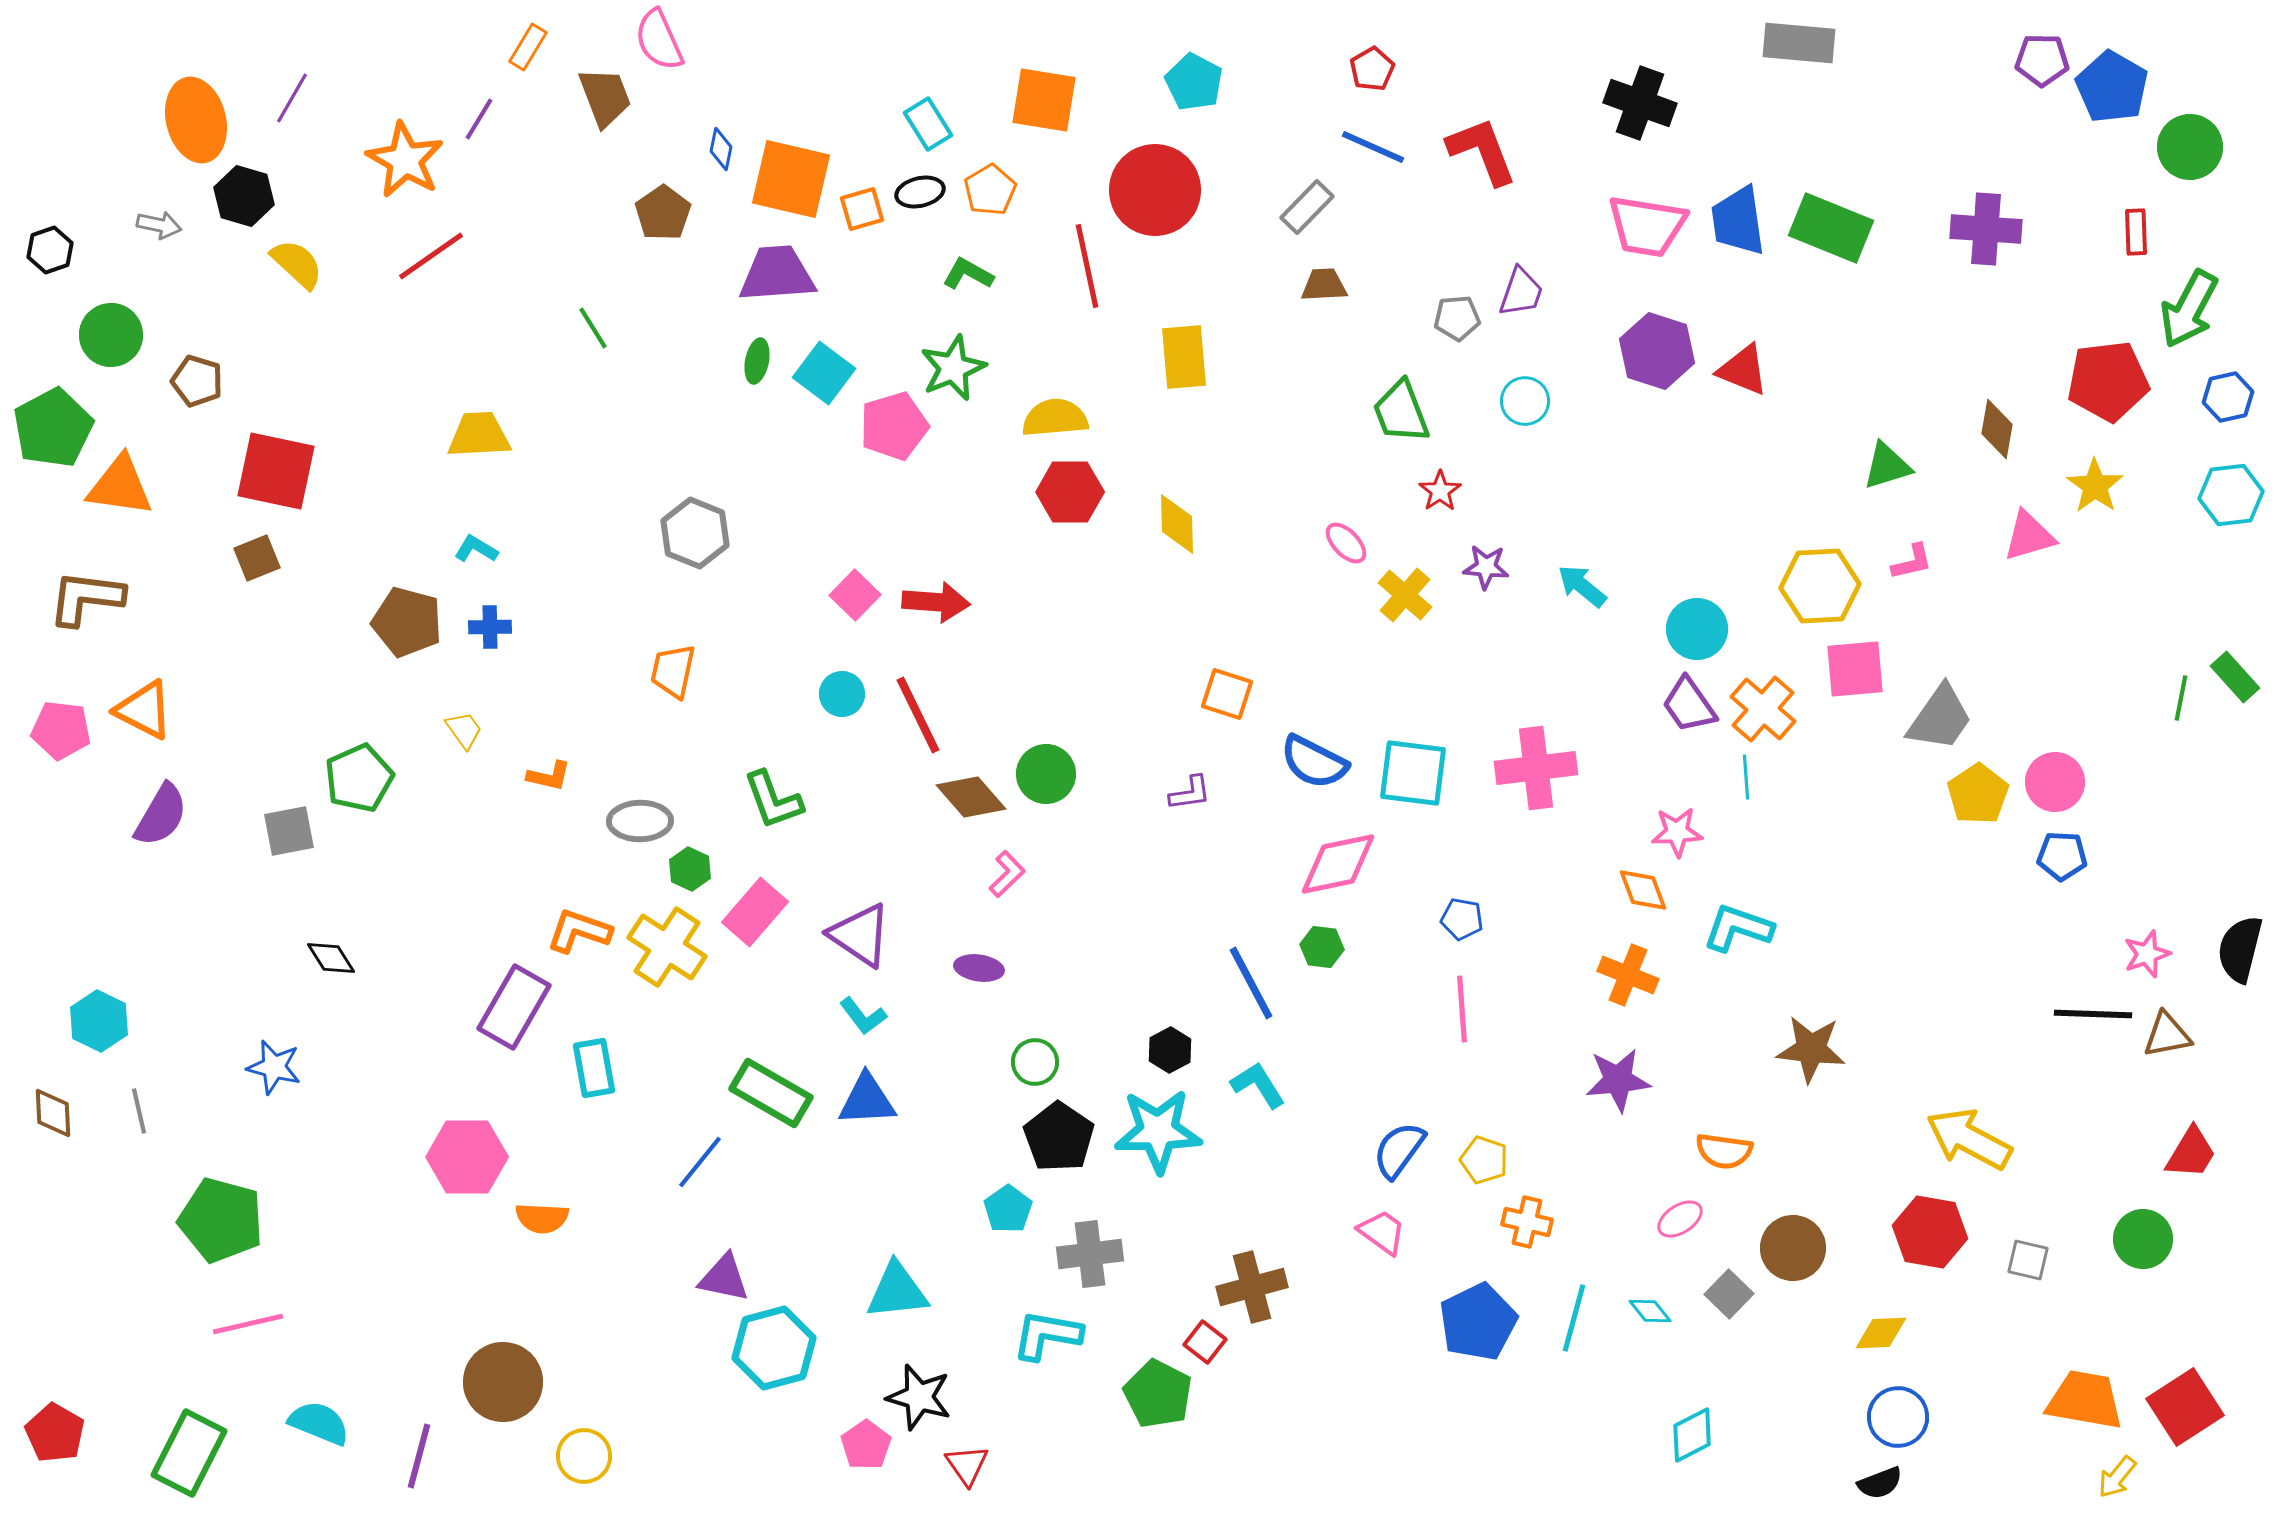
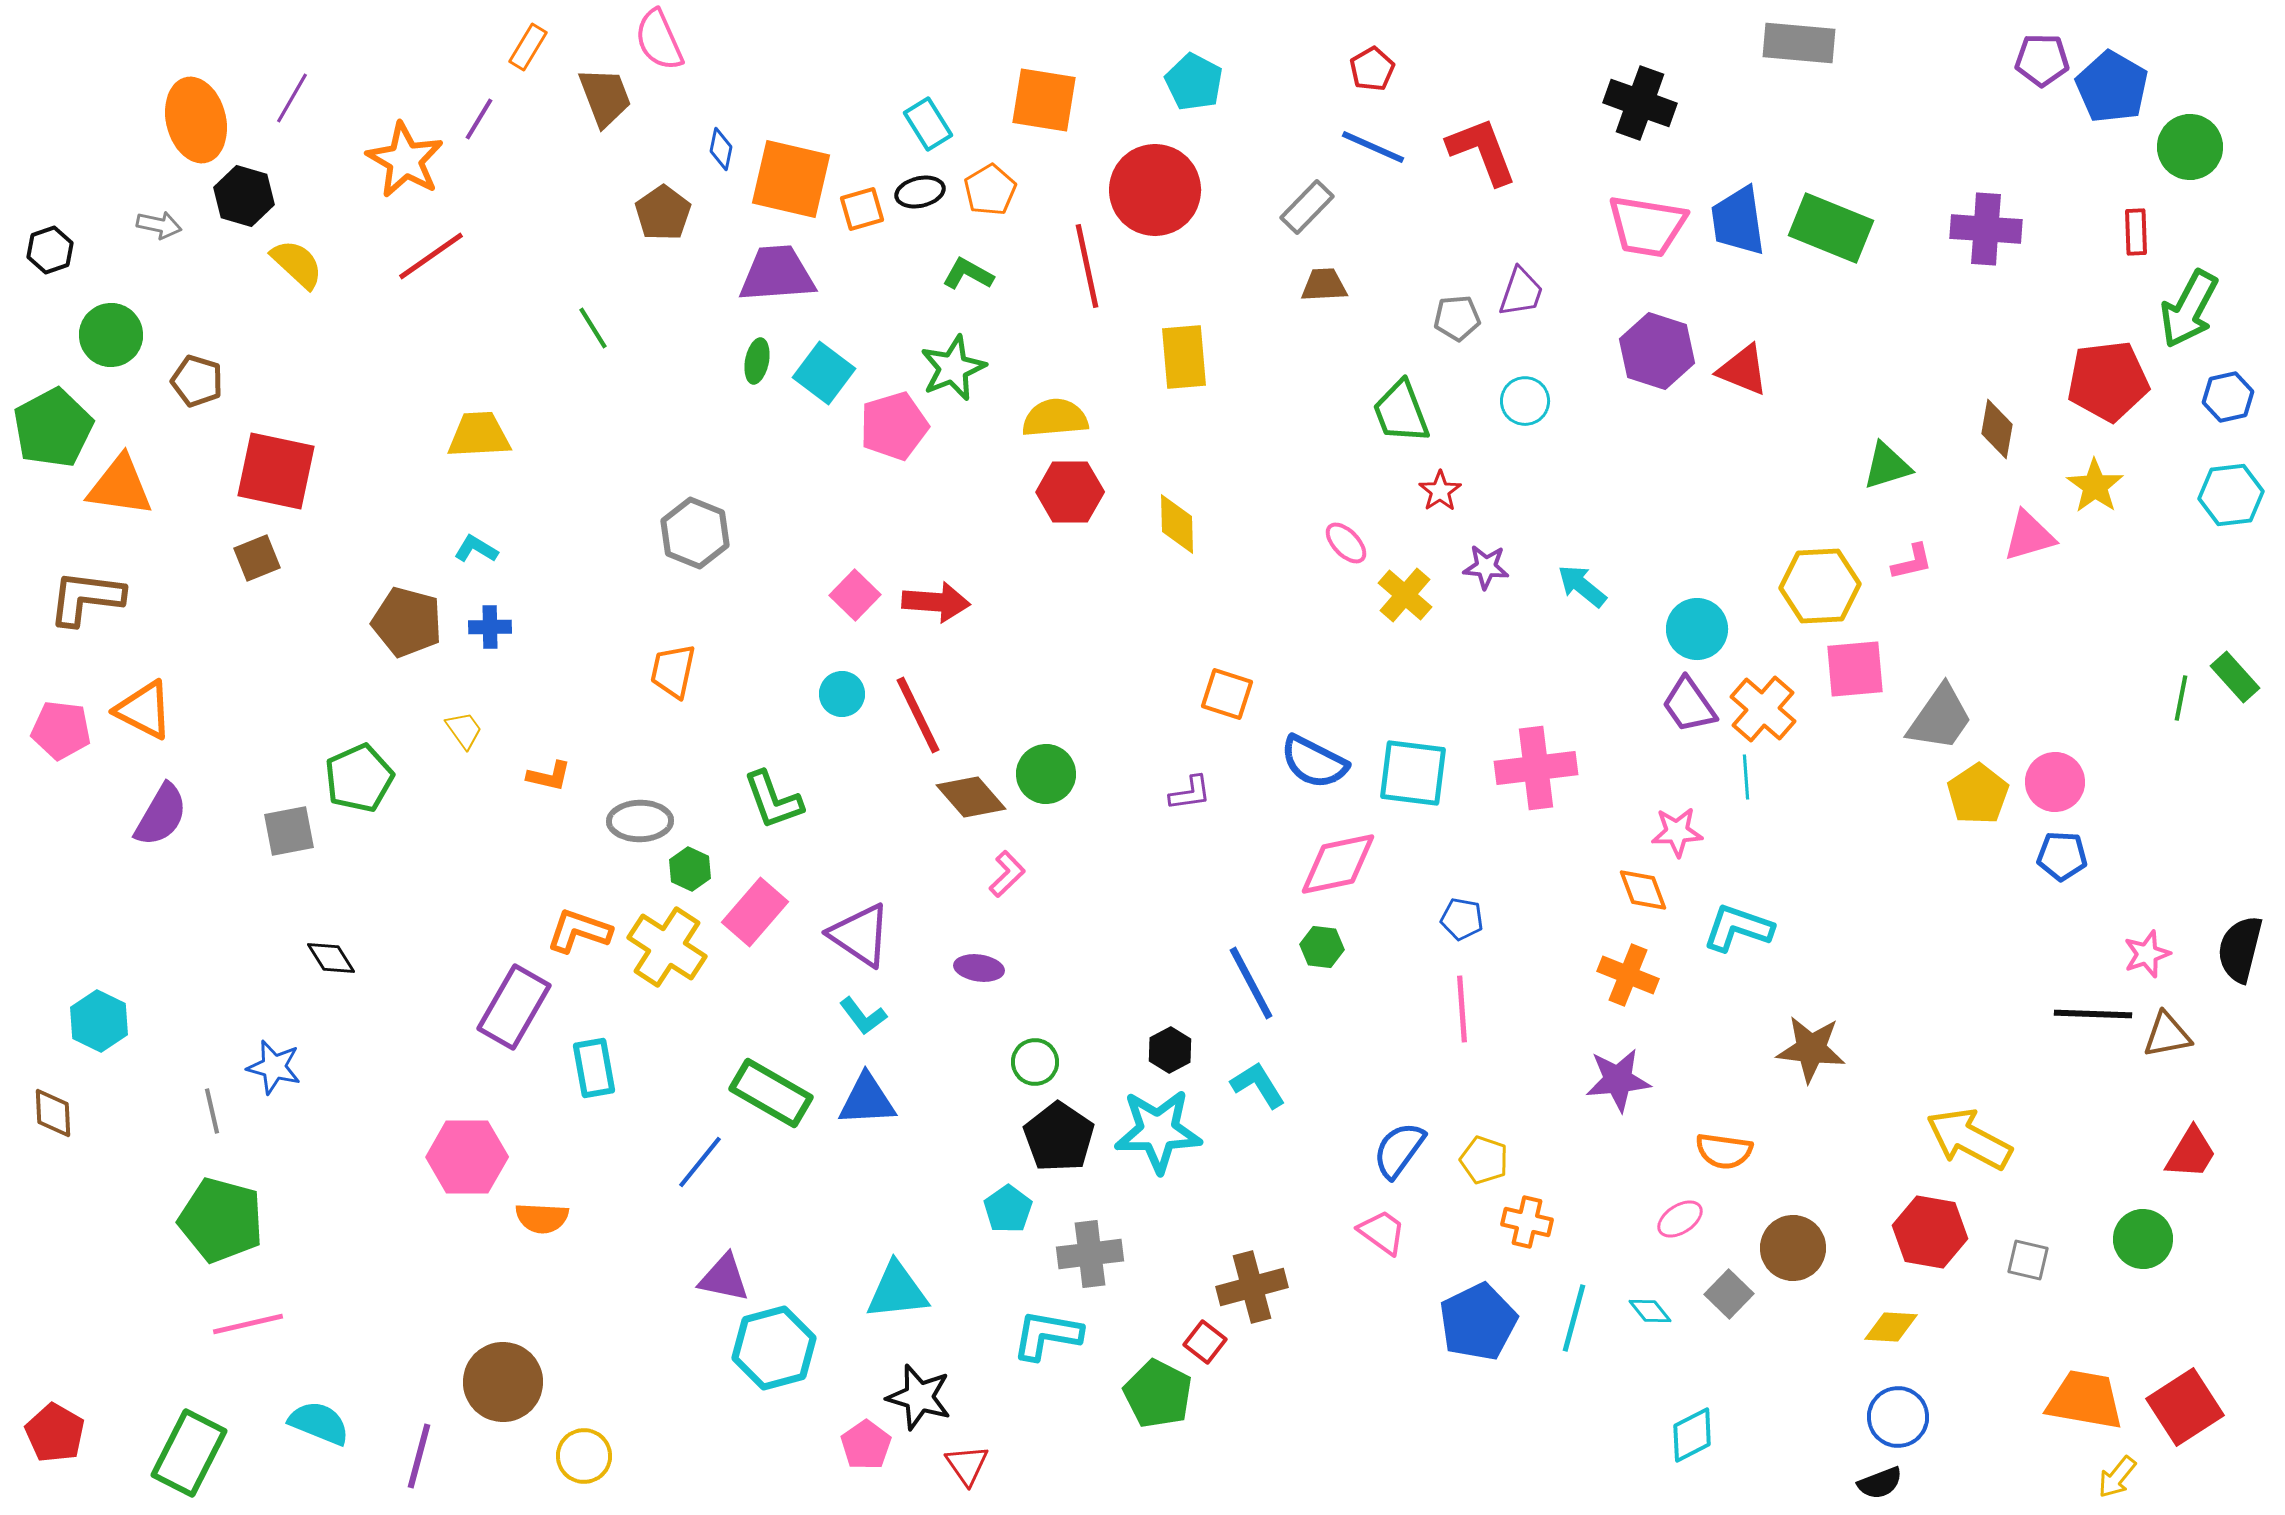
gray line at (139, 1111): moved 73 px right
yellow diamond at (1881, 1333): moved 10 px right, 6 px up; rotated 6 degrees clockwise
